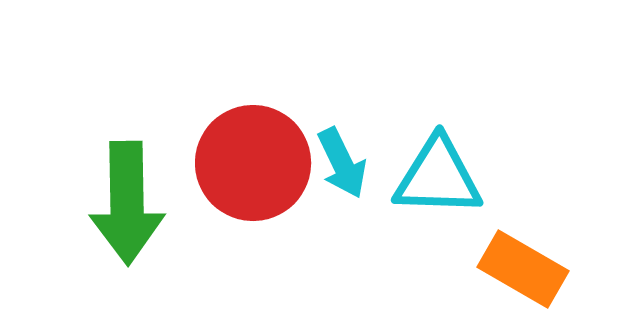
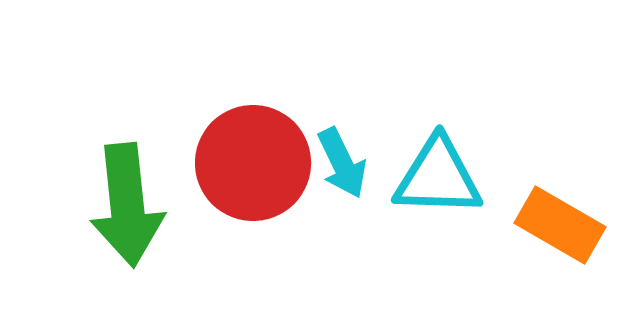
green arrow: moved 2 px down; rotated 5 degrees counterclockwise
orange rectangle: moved 37 px right, 44 px up
